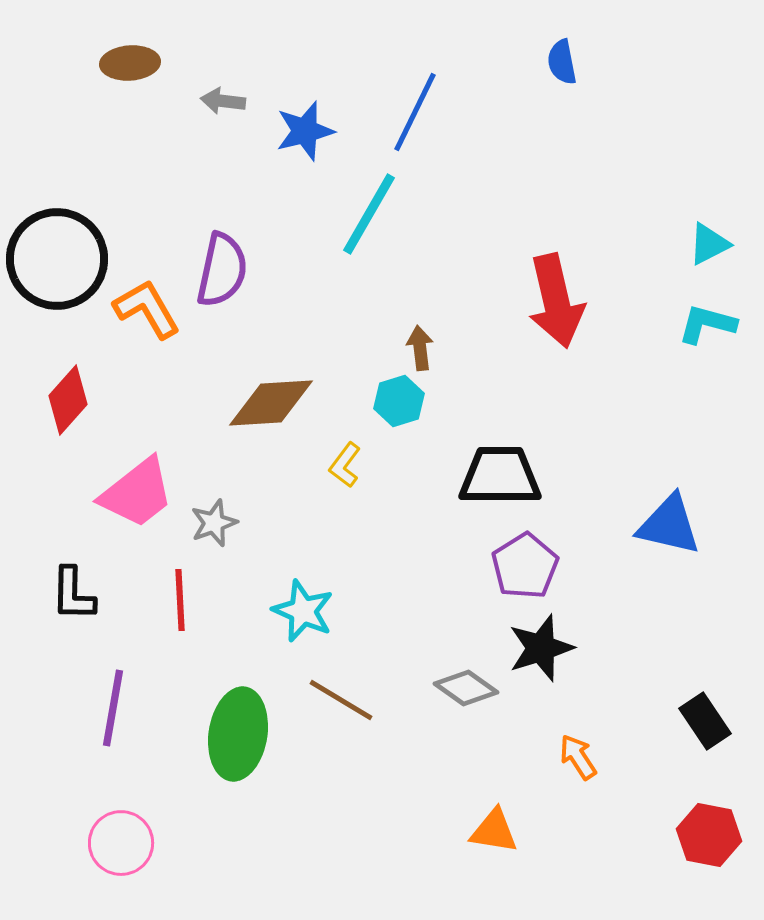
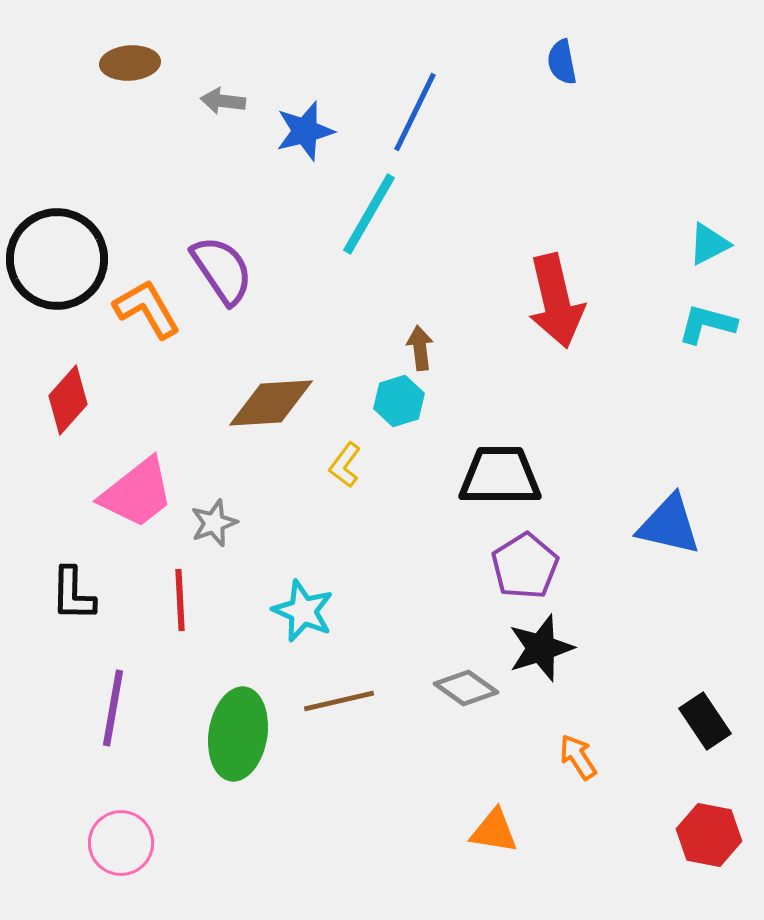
purple semicircle: rotated 46 degrees counterclockwise
brown line: moved 2 px left, 1 px down; rotated 44 degrees counterclockwise
